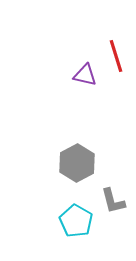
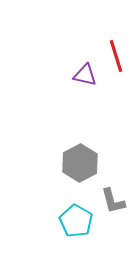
gray hexagon: moved 3 px right
